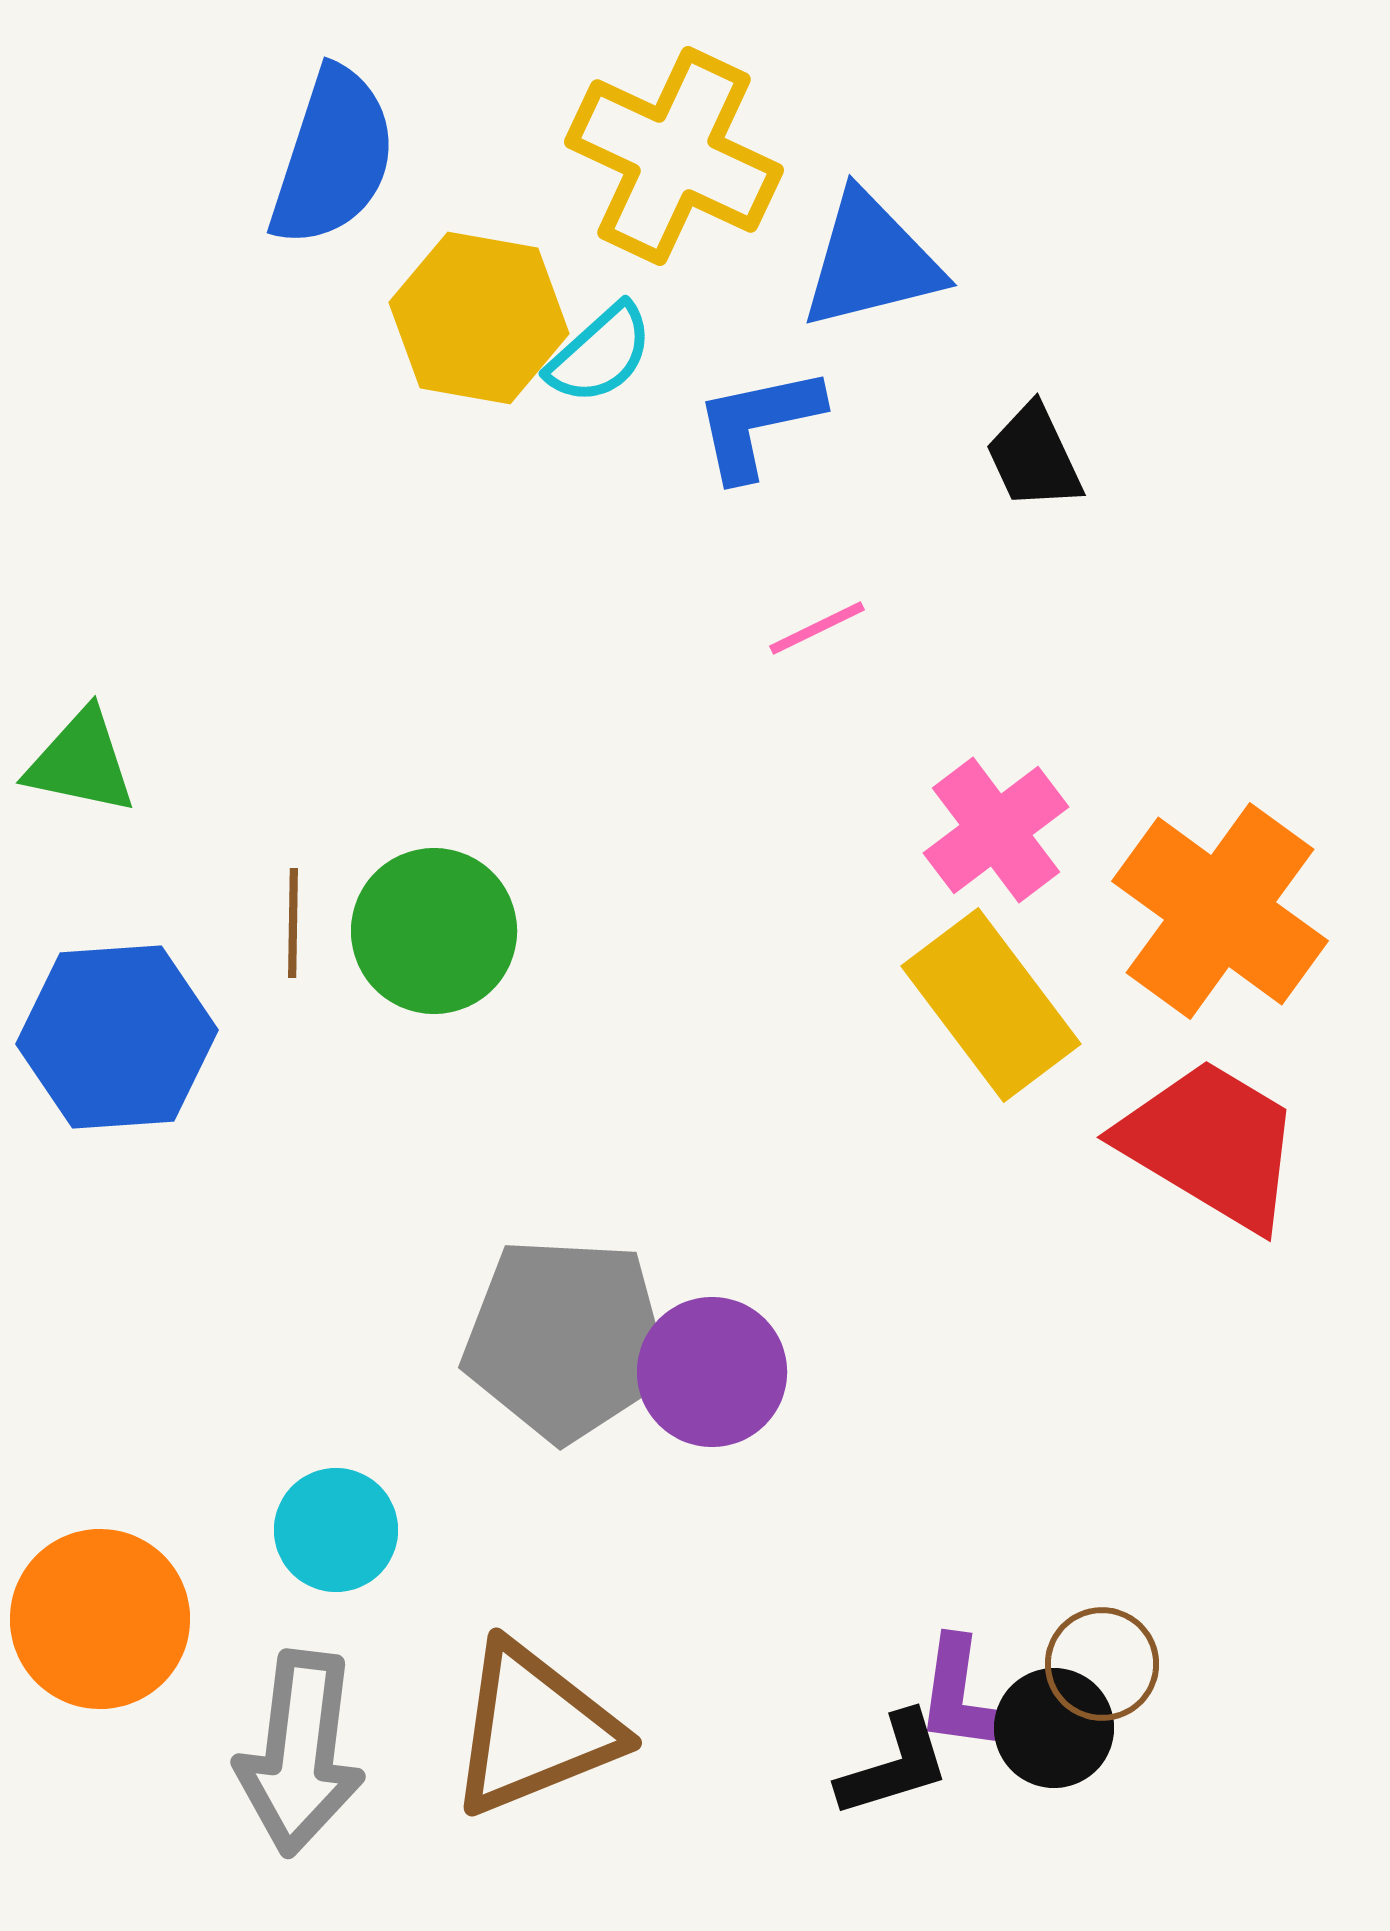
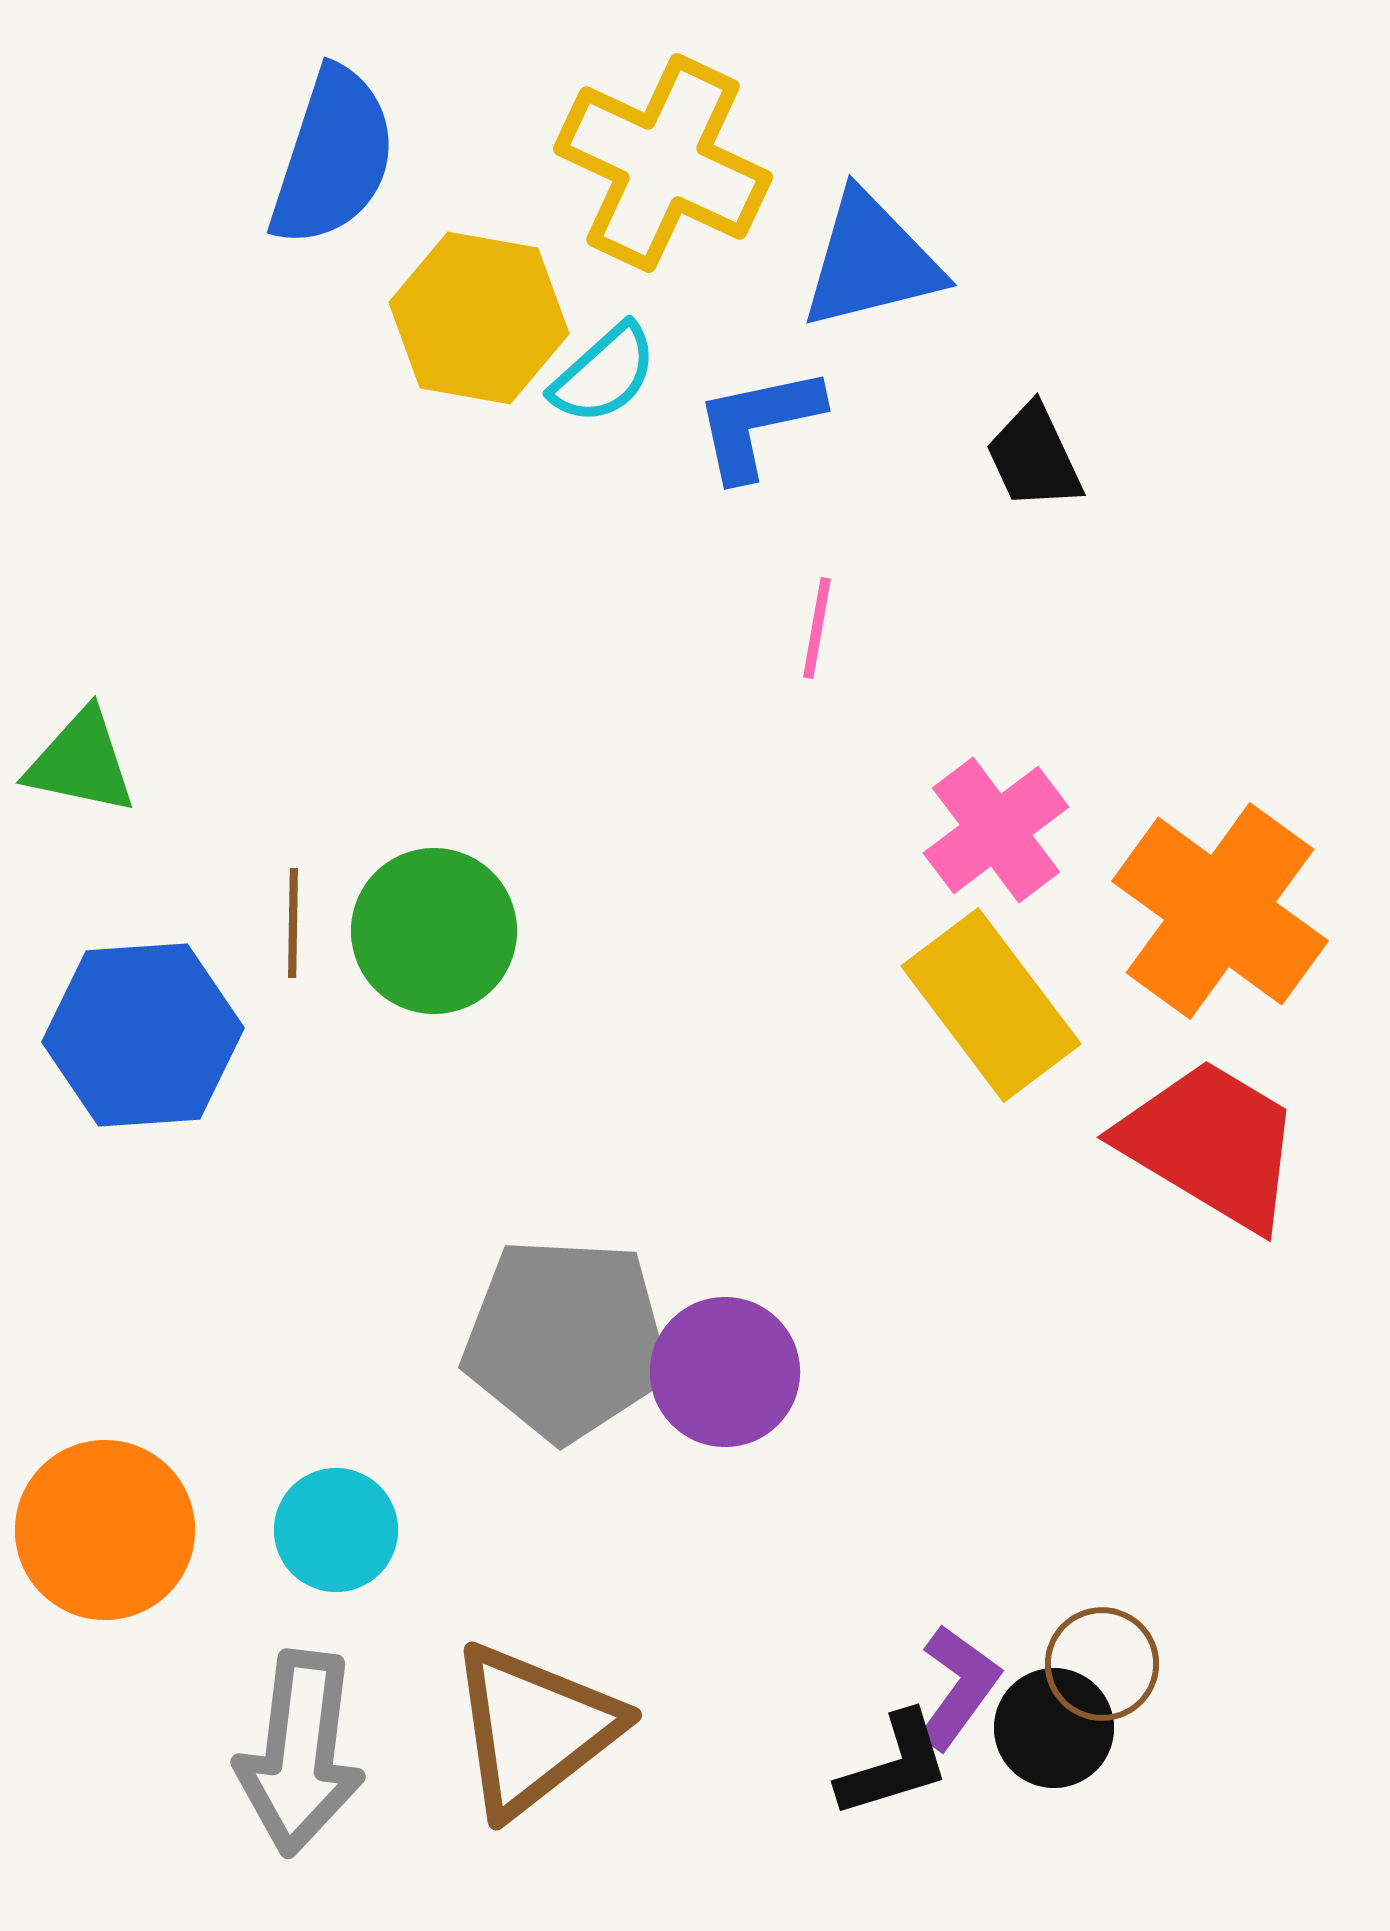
yellow cross: moved 11 px left, 7 px down
cyan semicircle: moved 4 px right, 20 px down
pink line: rotated 54 degrees counterclockwise
blue hexagon: moved 26 px right, 2 px up
purple circle: moved 13 px right
orange circle: moved 5 px right, 89 px up
purple L-shape: moved 2 px left, 8 px up; rotated 152 degrees counterclockwise
brown triangle: rotated 16 degrees counterclockwise
